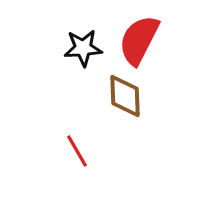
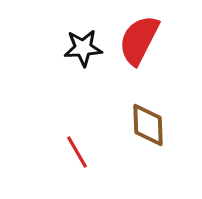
brown diamond: moved 23 px right, 29 px down
red line: moved 1 px down
